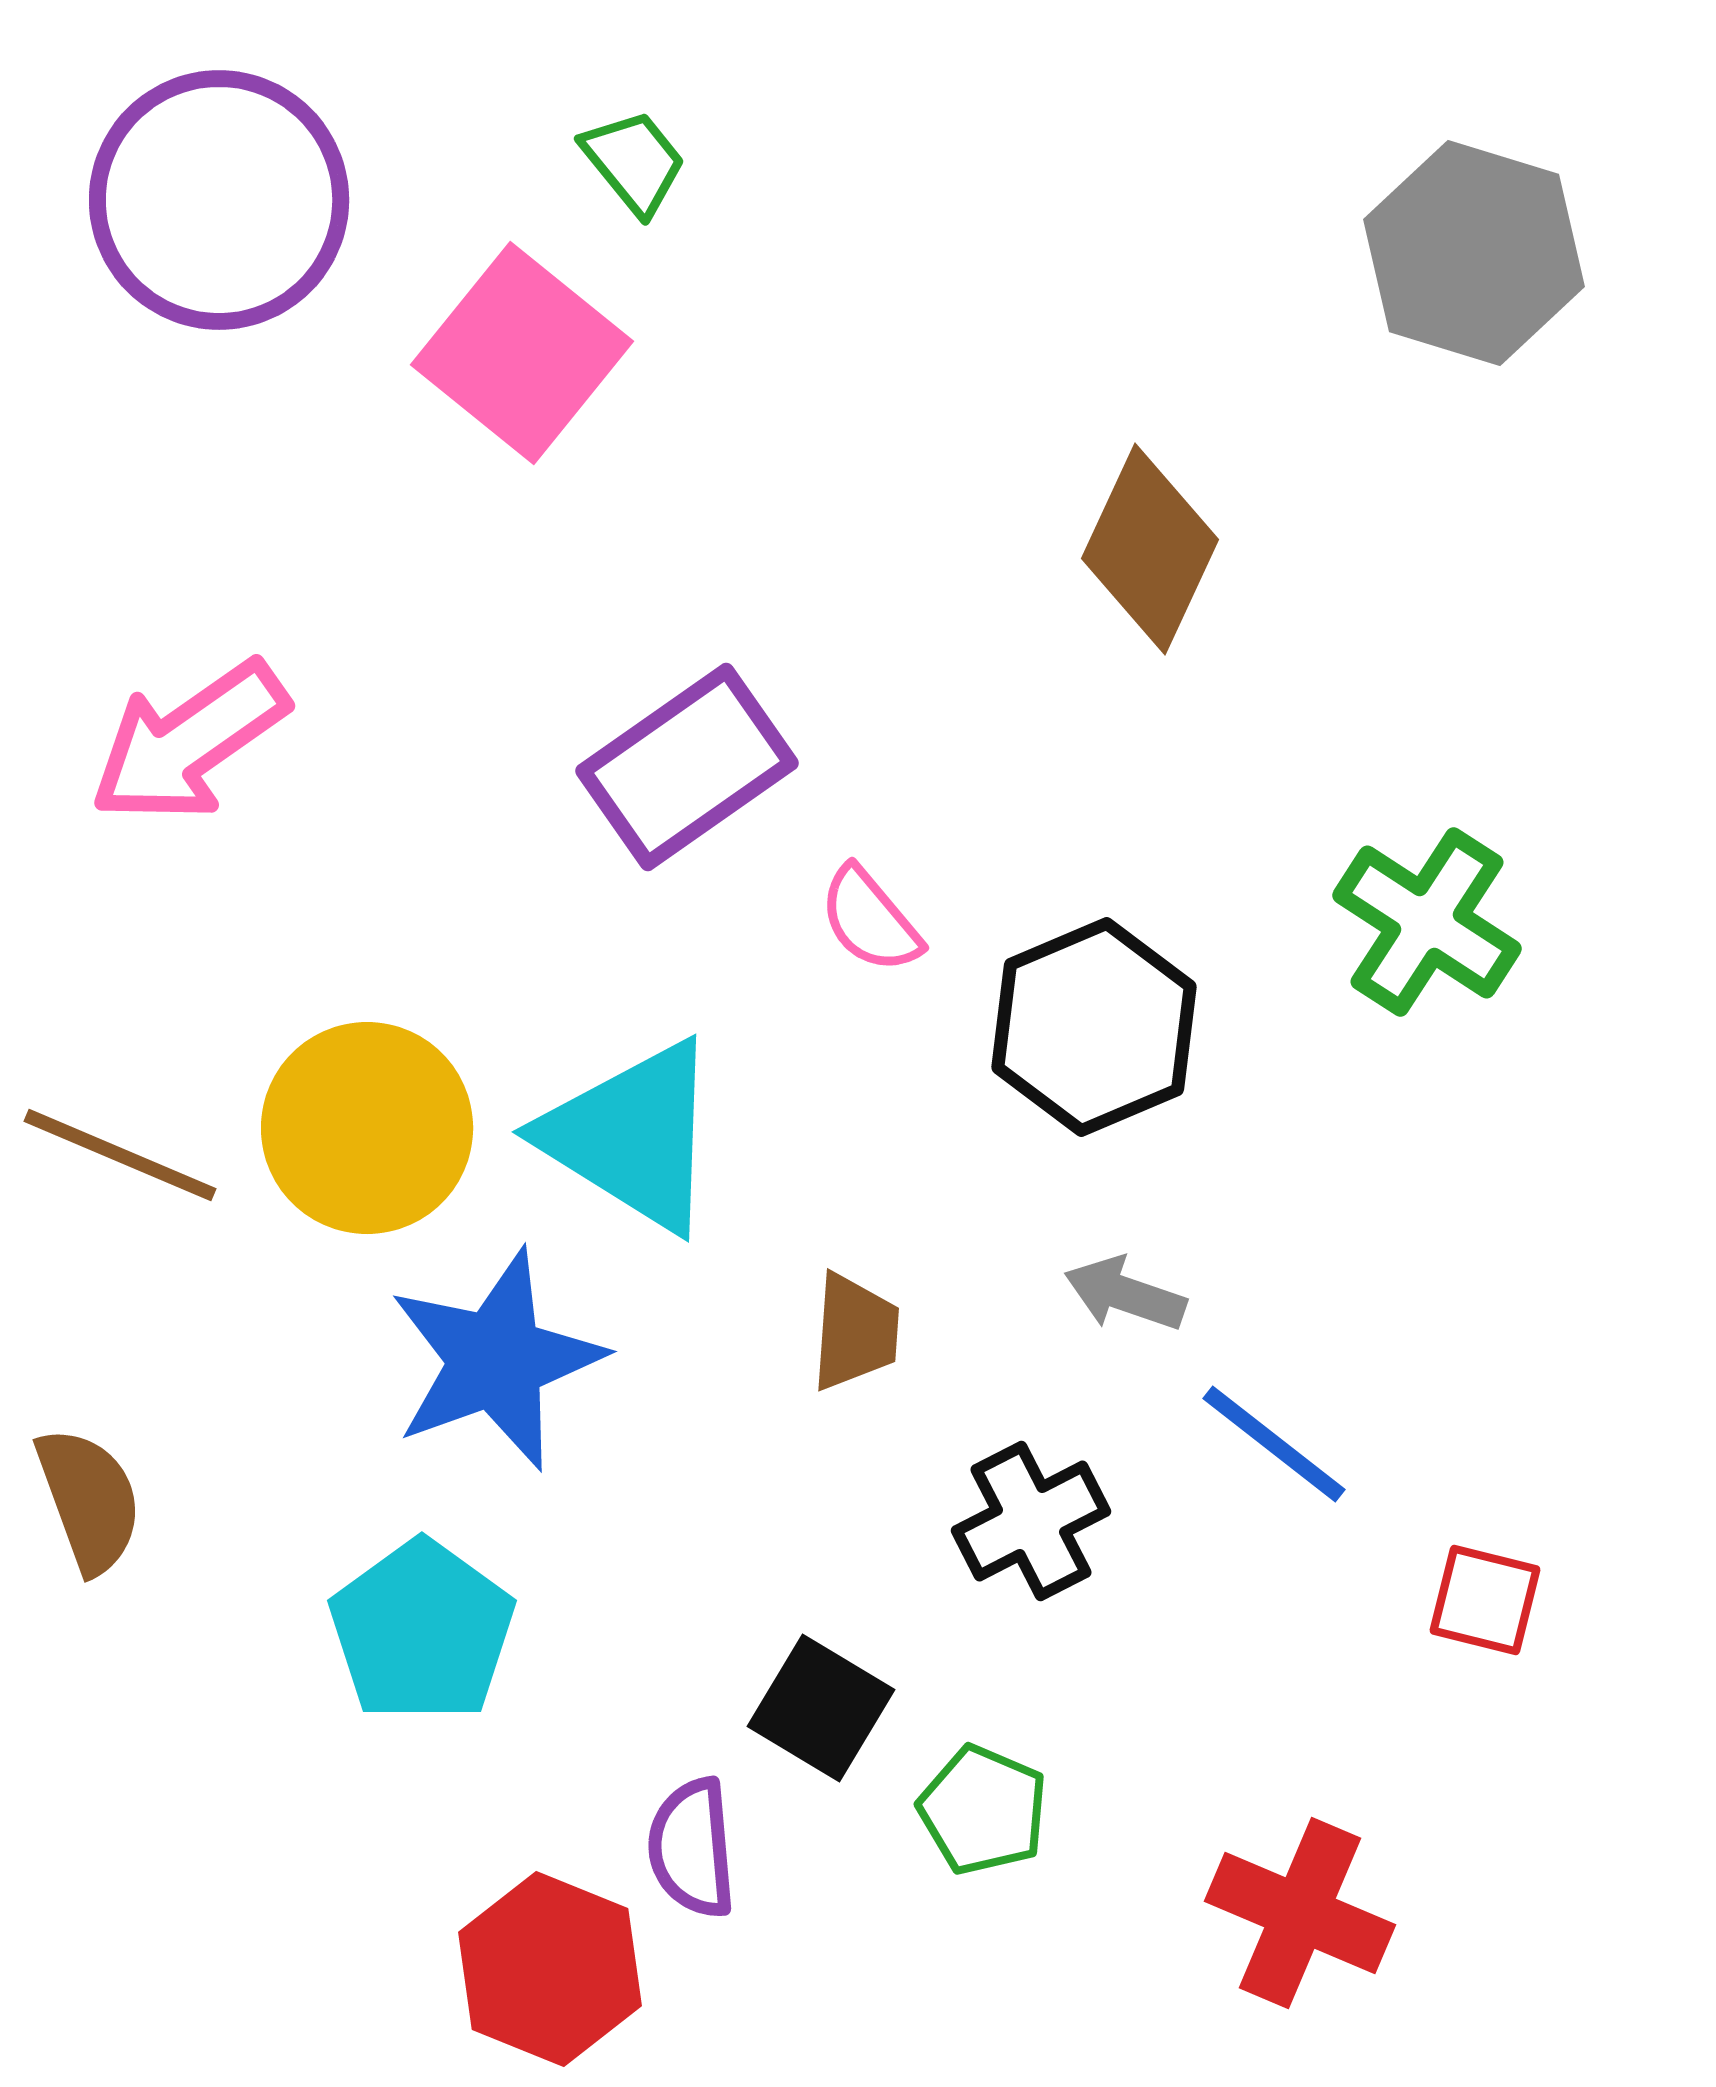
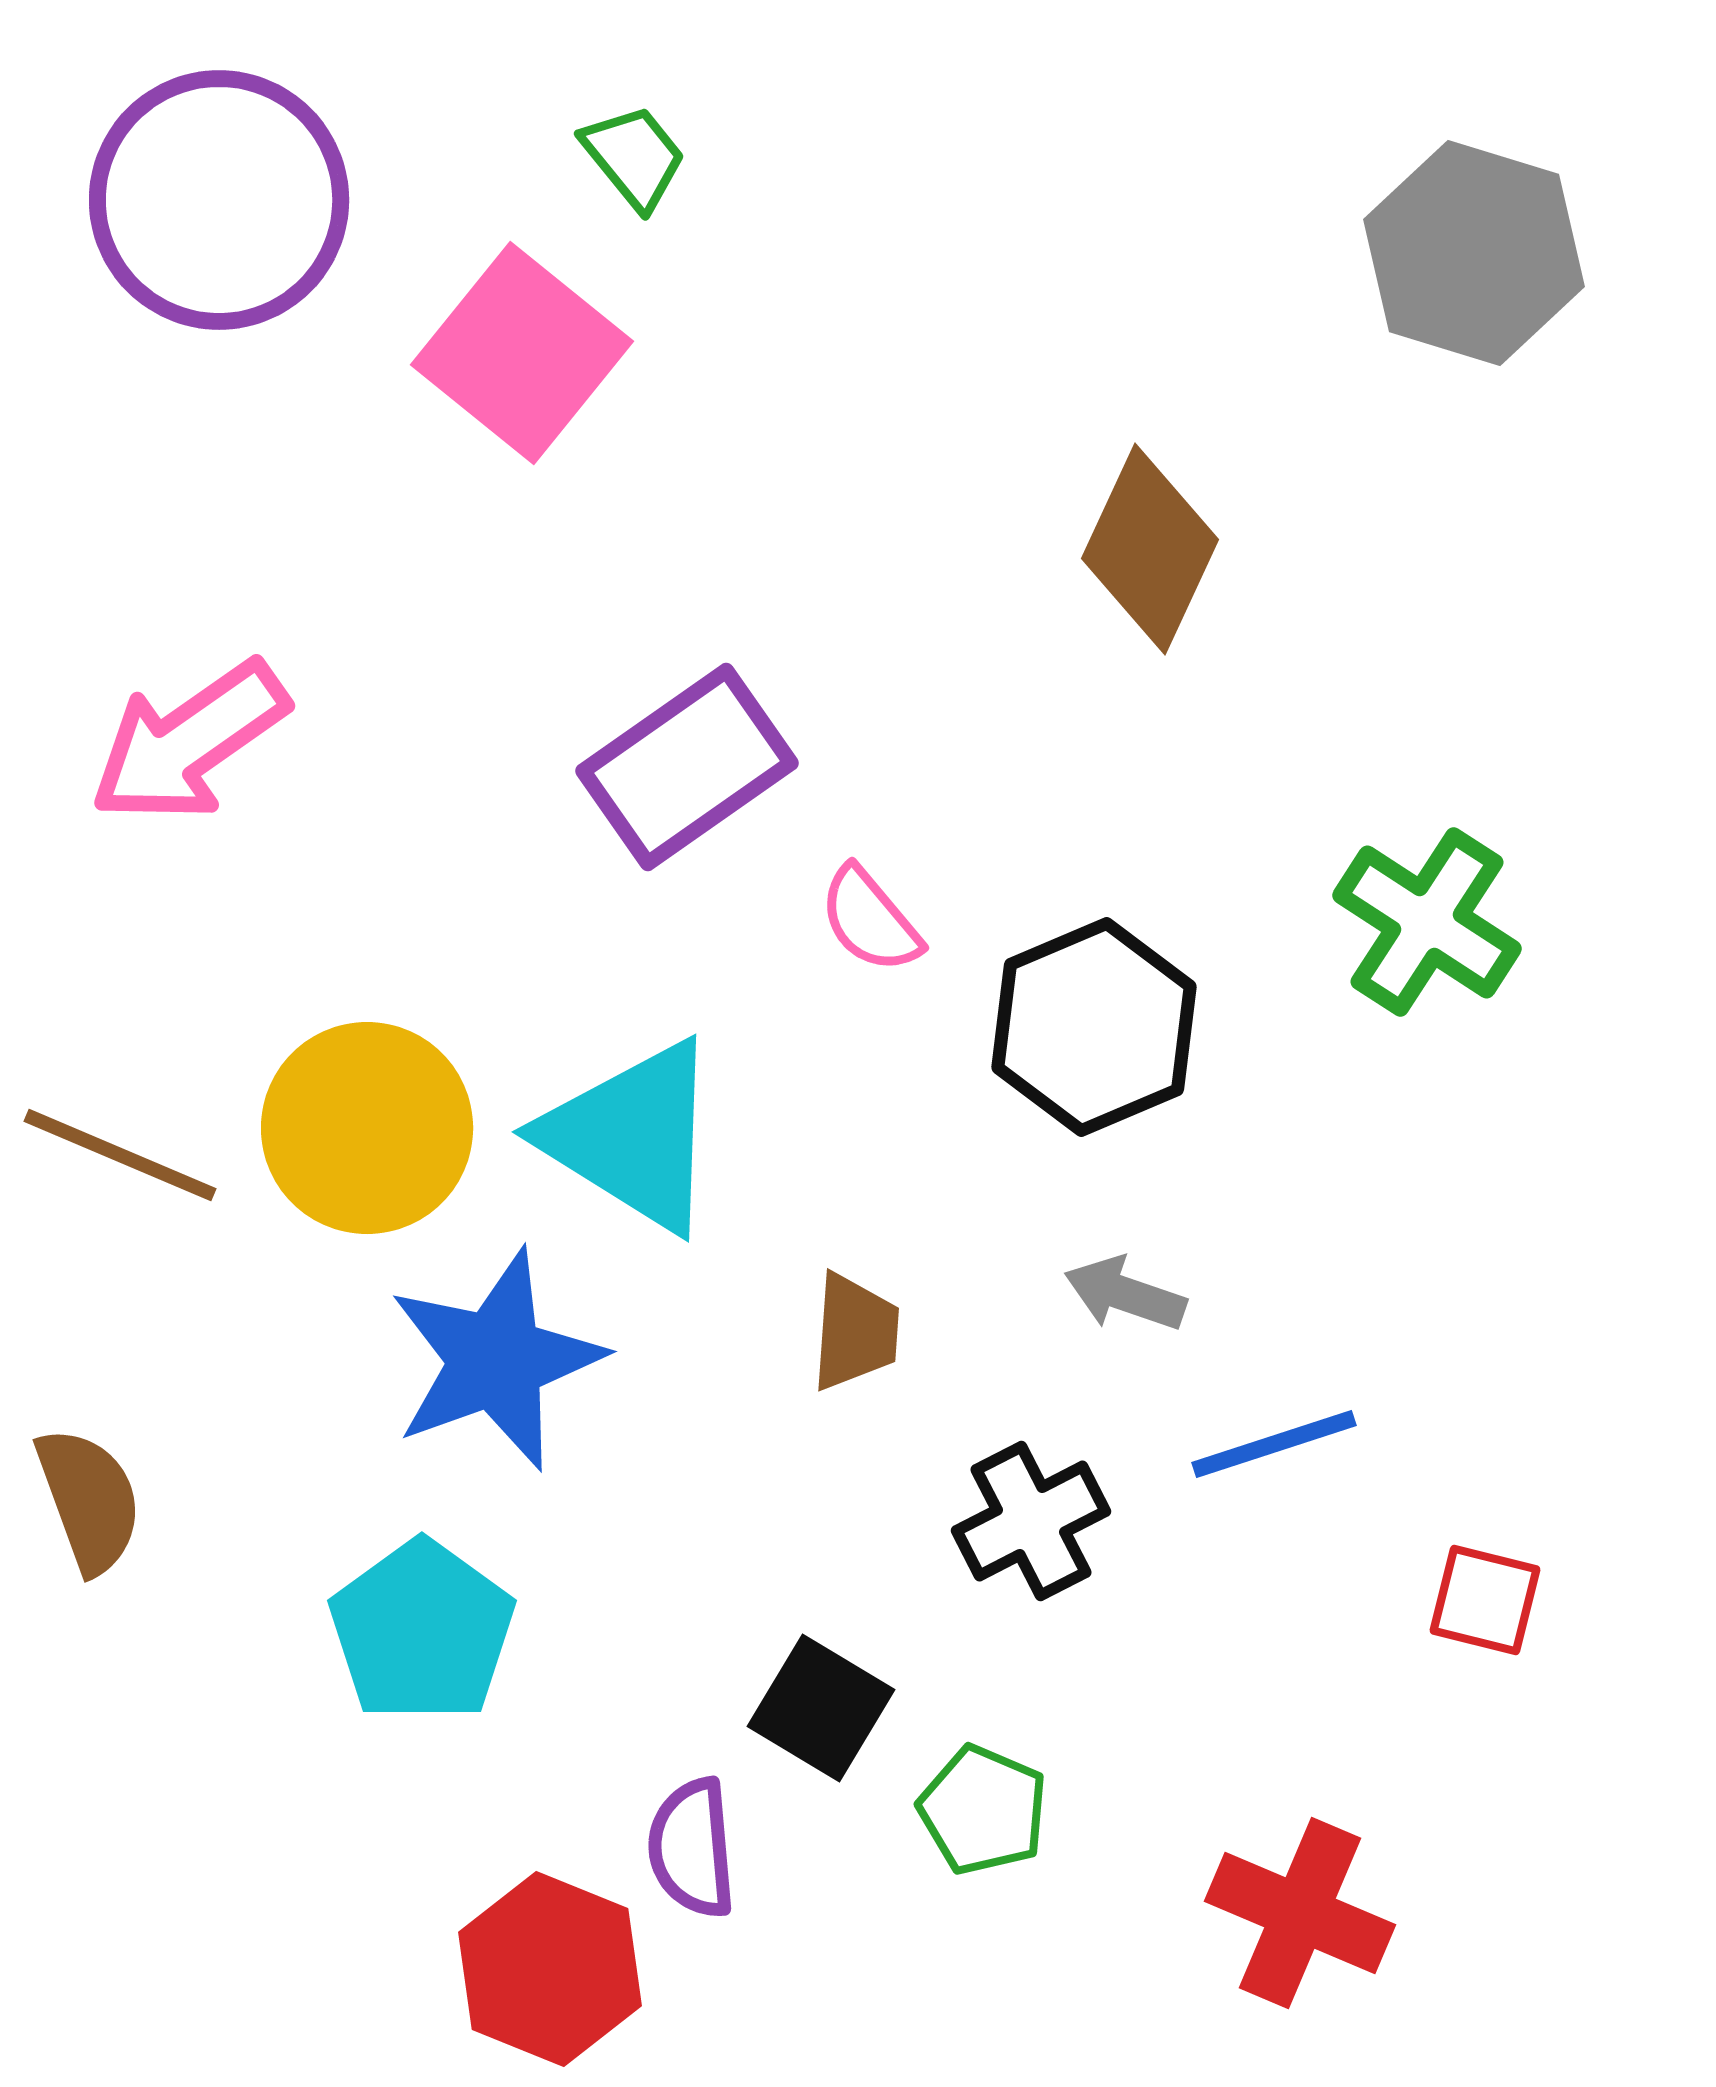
green trapezoid: moved 5 px up
blue line: rotated 56 degrees counterclockwise
